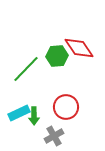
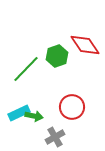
red diamond: moved 6 px right, 3 px up
green hexagon: rotated 15 degrees counterclockwise
red circle: moved 6 px right
green arrow: rotated 78 degrees counterclockwise
gray cross: moved 1 px right, 1 px down
